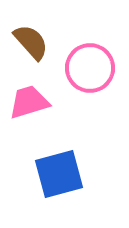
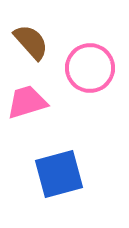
pink trapezoid: moved 2 px left
